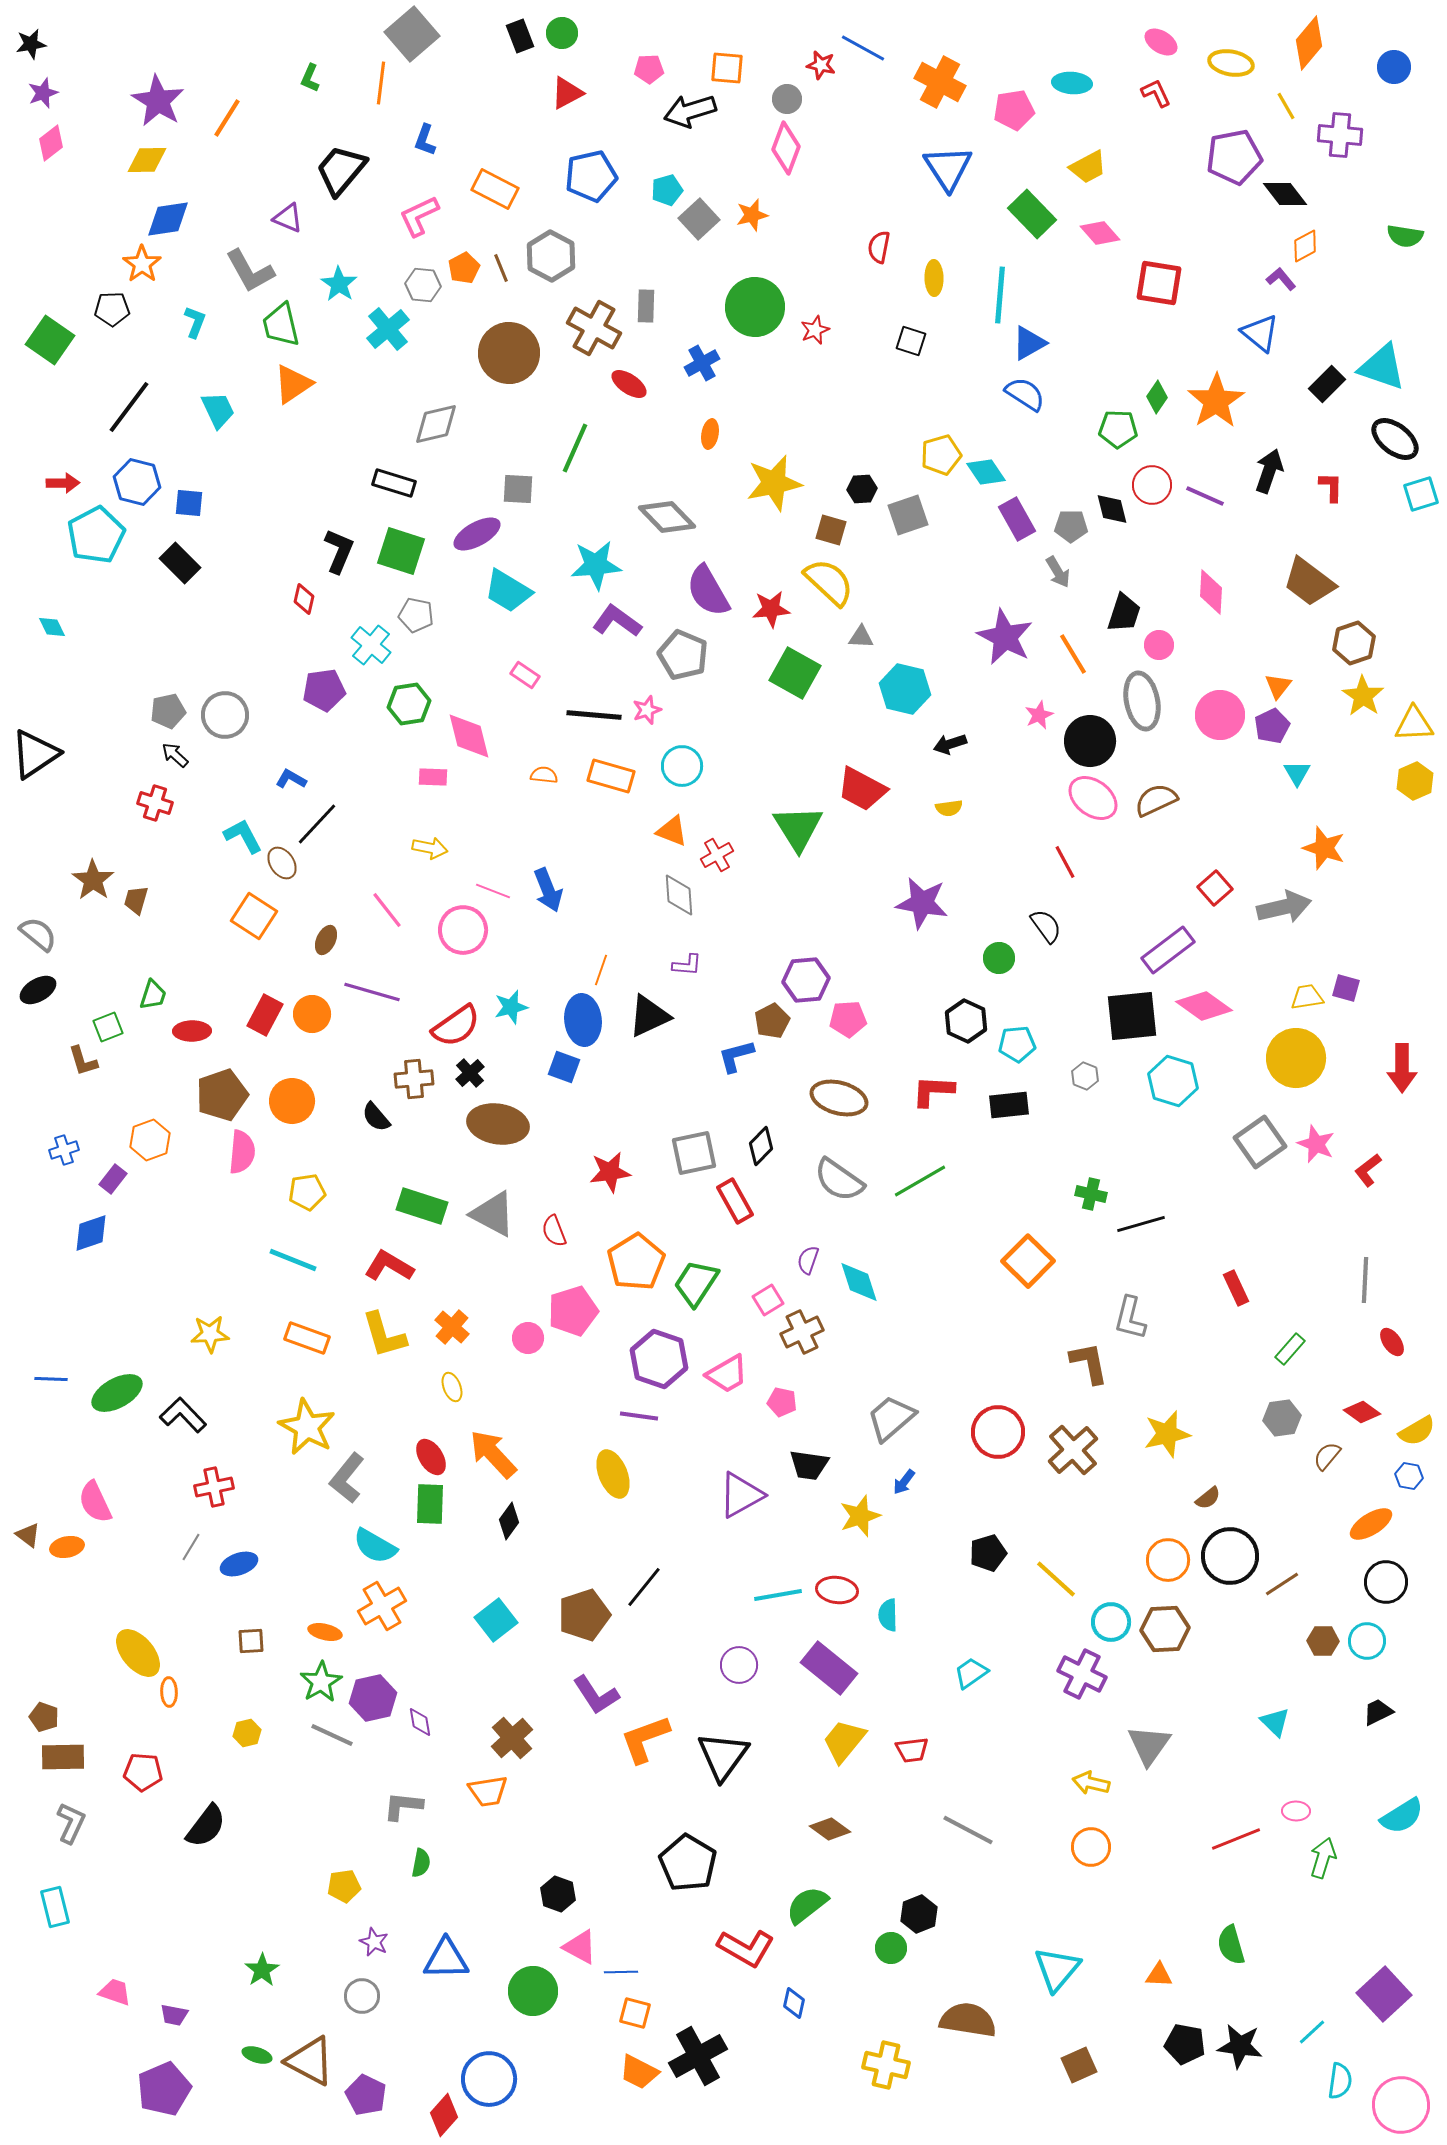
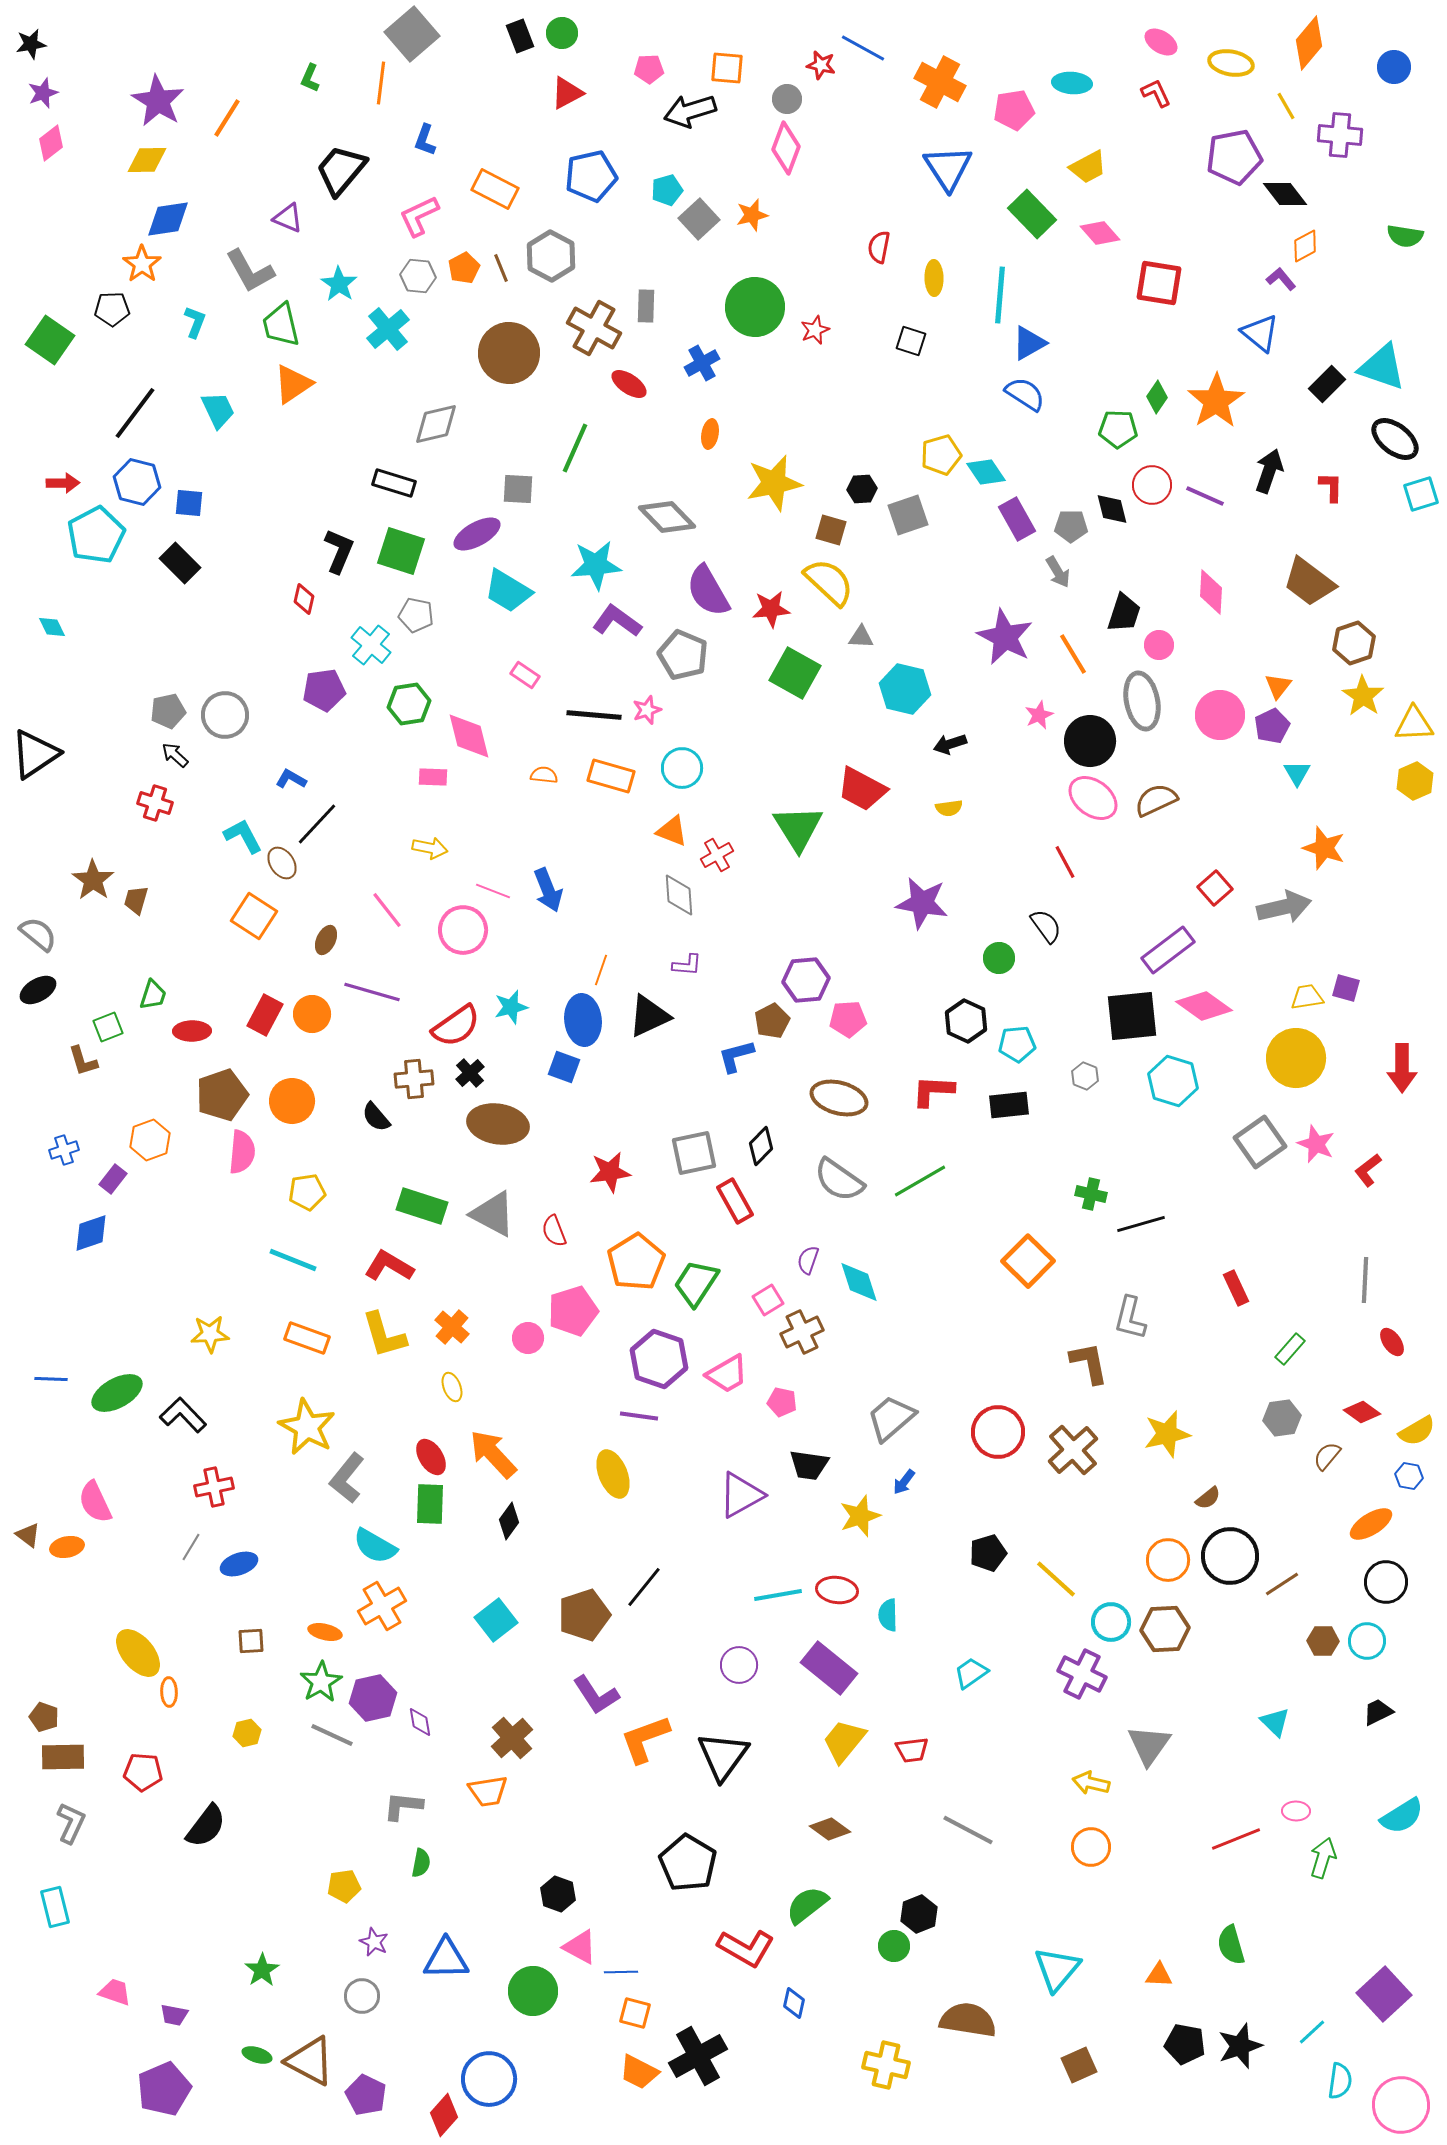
gray hexagon at (423, 285): moved 5 px left, 9 px up
black line at (129, 407): moved 6 px right, 6 px down
cyan circle at (682, 766): moved 2 px down
green circle at (891, 1948): moved 3 px right, 2 px up
black star at (1240, 2046): rotated 27 degrees counterclockwise
